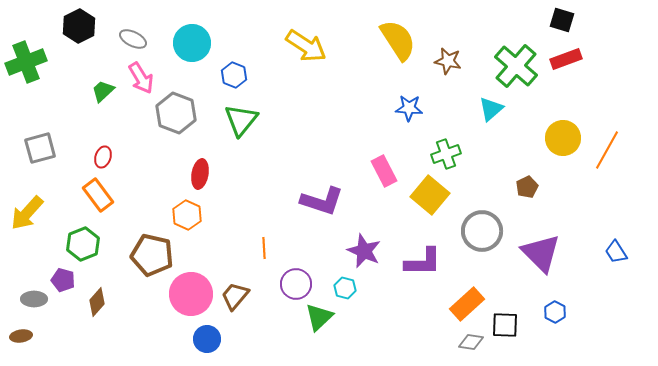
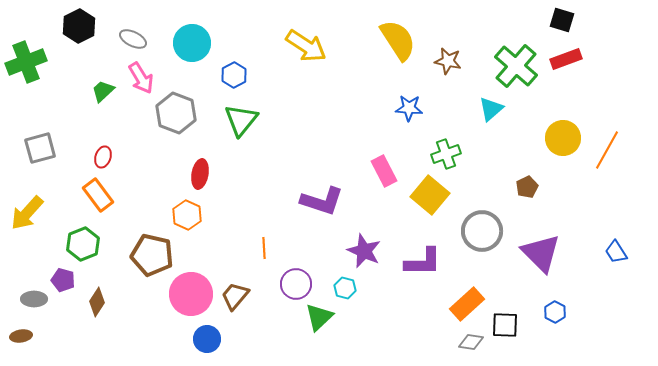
blue hexagon at (234, 75): rotated 10 degrees clockwise
brown diamond at (97, 302): rotated 8 degrees counterclockwise
